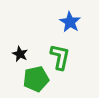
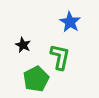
black star: moved 3 px right, 9 px up
green pentagon: rotated 15 degrees counterclockwise
